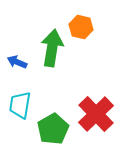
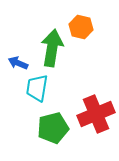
blue arrow: moved 1 px right, 1 px down
cyan trapezoid: moved 17 px right, 17 px up
red cross: rotated 21 degrees clockwise
green pentagon: moved 1 px up; rotated 16 degrees clockwise
